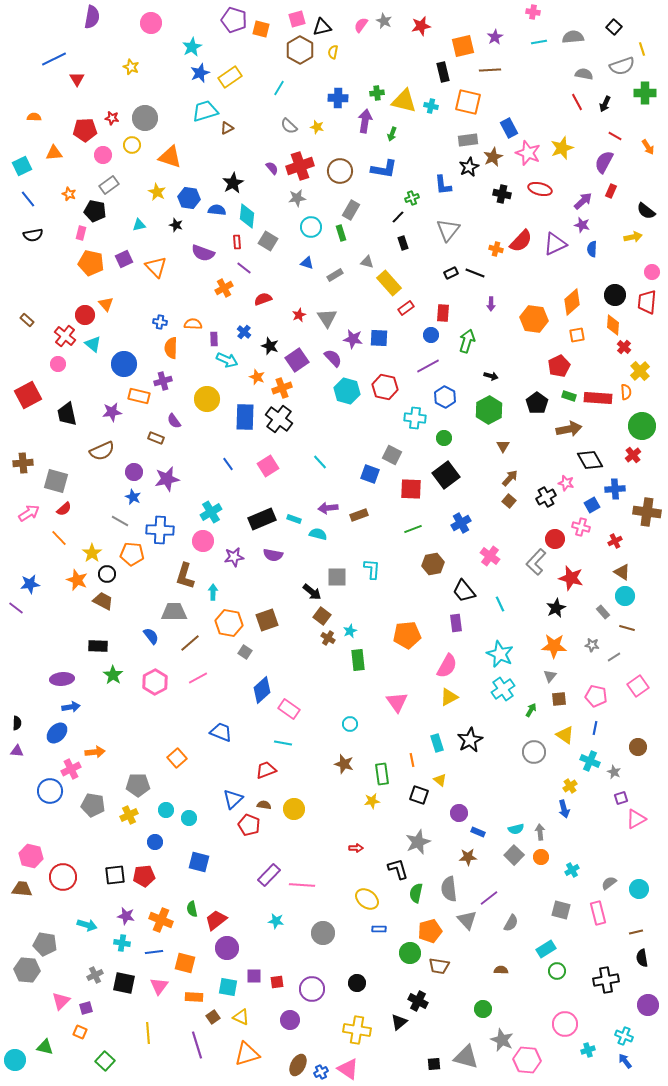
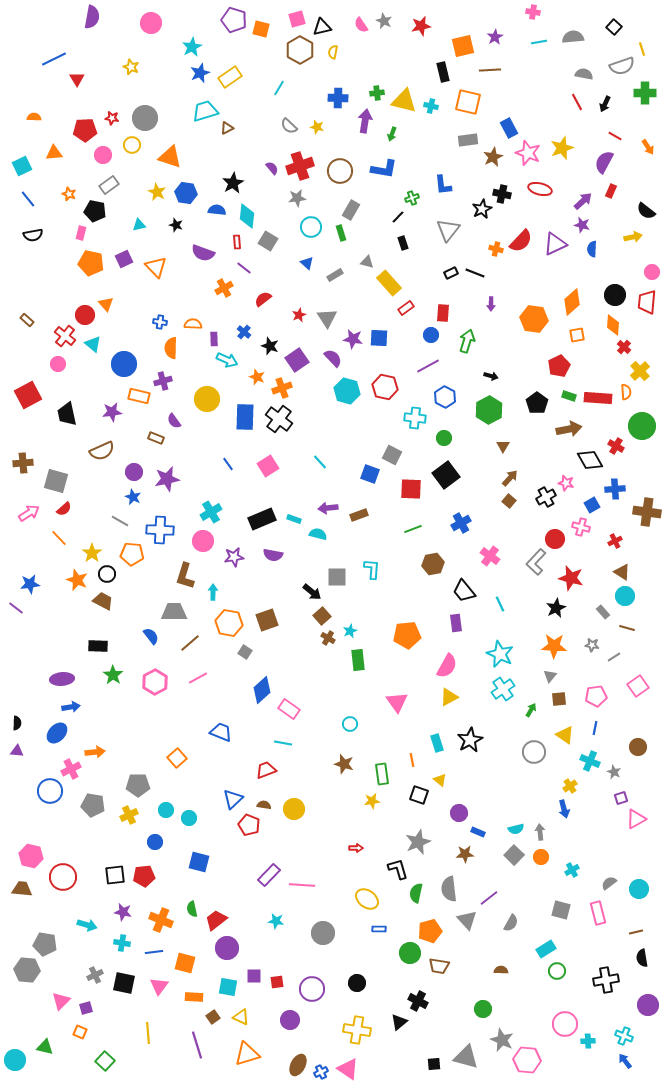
pink semicircle at (361, 25): rotated 70 degrees counterclockwise
black star at (469, 167): moved 13 px right, 42 px down
blue hexagon at (189, 198): moved 3 px left, 5 px up
blue triangle at (307, 263): rotated 24 degrees clockwise
red semicircle at (263, 299): rotated 18 degrees counterclockwise
red cross at (633, 455): moved 17 px left, 9 px up; rotated 21 degrees counterclockwise
brown square at (322, 616): rotated 12 degrees clockwise
pink pentagon at (596, 696): rotated 20 degrees counterclockwise
brown star at (468, 857): moved 3 px left, 3 px up
purple star at (126, 916): moved 3 px left, 4 px up
cyan cross at (588, 1050): moved 9 px up; rotated 16 degrees clockwise
